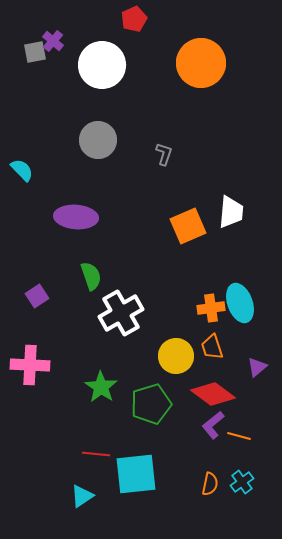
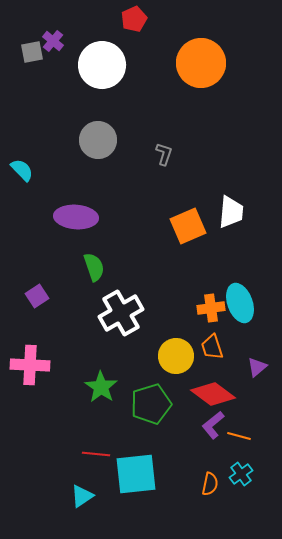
gray square: moved 3 px left
green semicircle: moved 3 px right, 9 px up
cyan cross: moved 1 px left, 8 px up
